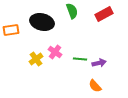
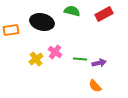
green semicircle: rotated 56 degrees counterclockwise
